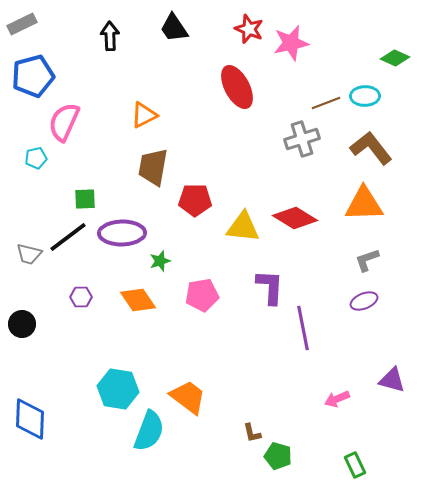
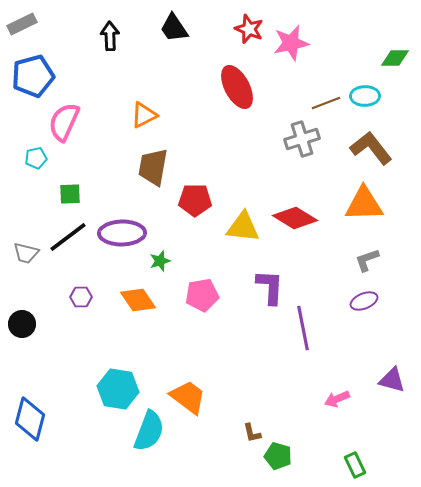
green diamond at (395, 58): rotated 24 degrees counterclockwise
green square at (85, 199): moved 15 px left, 5 px up
gray trapezoid at (29, 254): moved 3 px left, 1 px up
blue diamond at (30, 419): rotated 12 degrees clockwise
